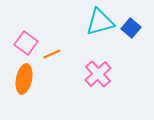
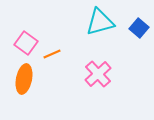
blue square: moved 8 px right
